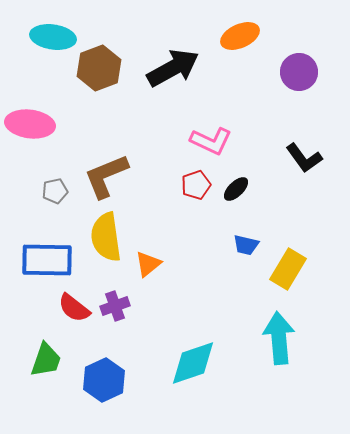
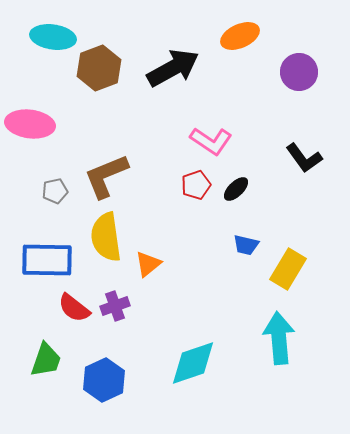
pink L-shape: rotated 9 degrees clockwise
